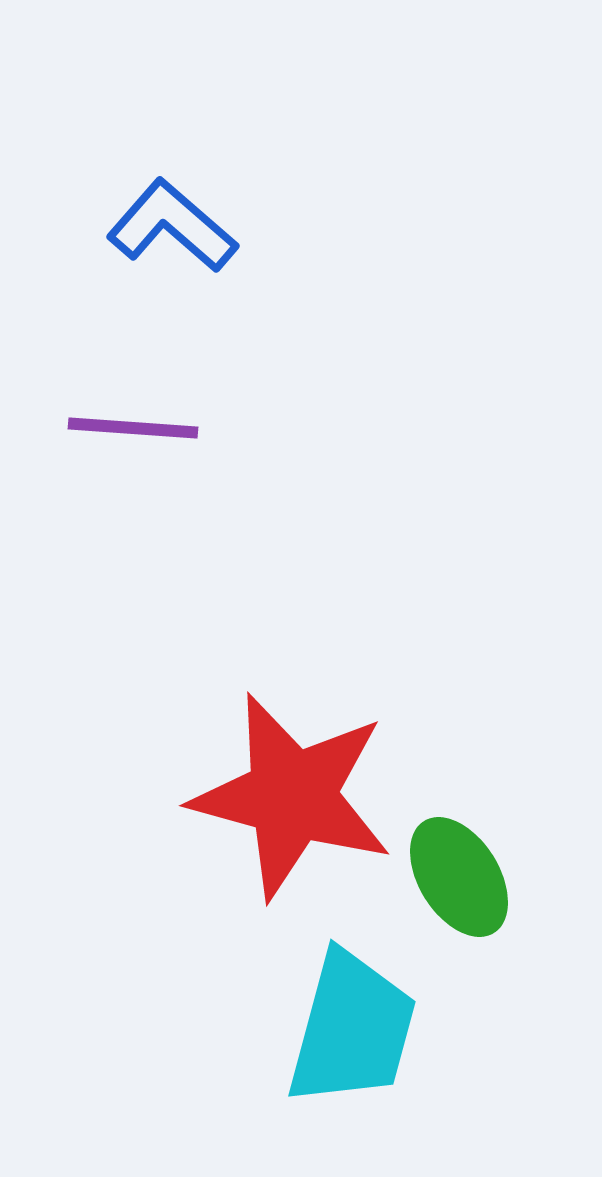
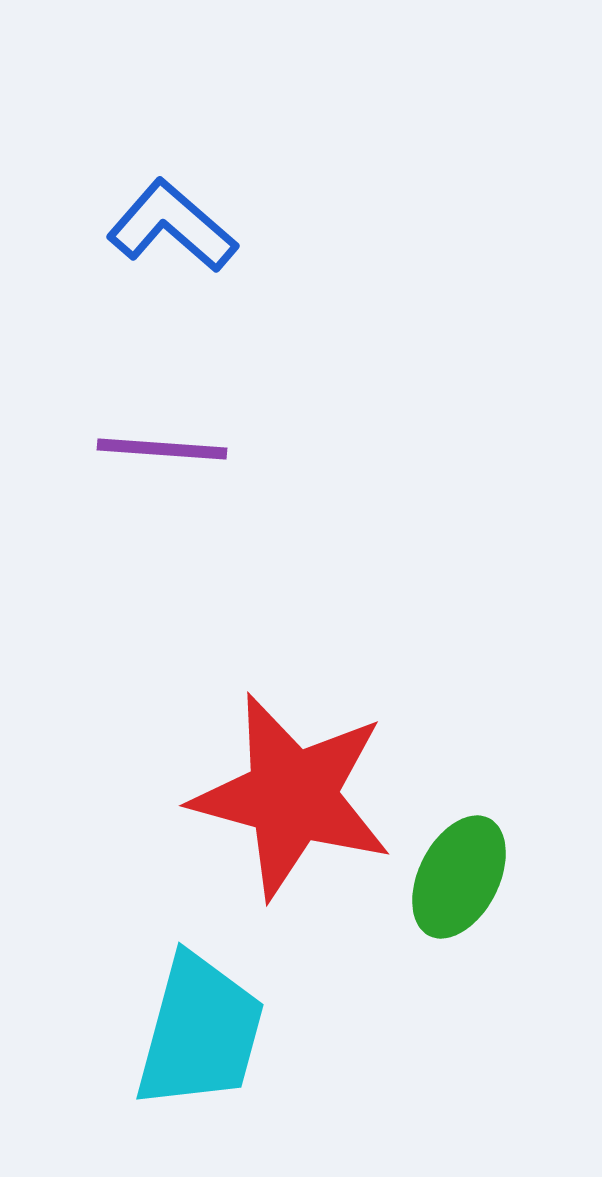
purple line: moved 29 px right, 21 px down
green ellipse: rotated 59 degrees clockwise
cyan trapezoid: moved 152 px left, 3 px down
